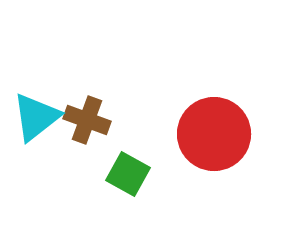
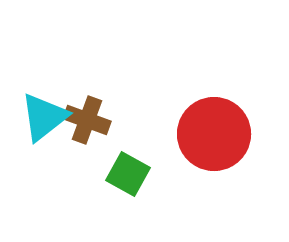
cyan triangle: moved 8 px right
